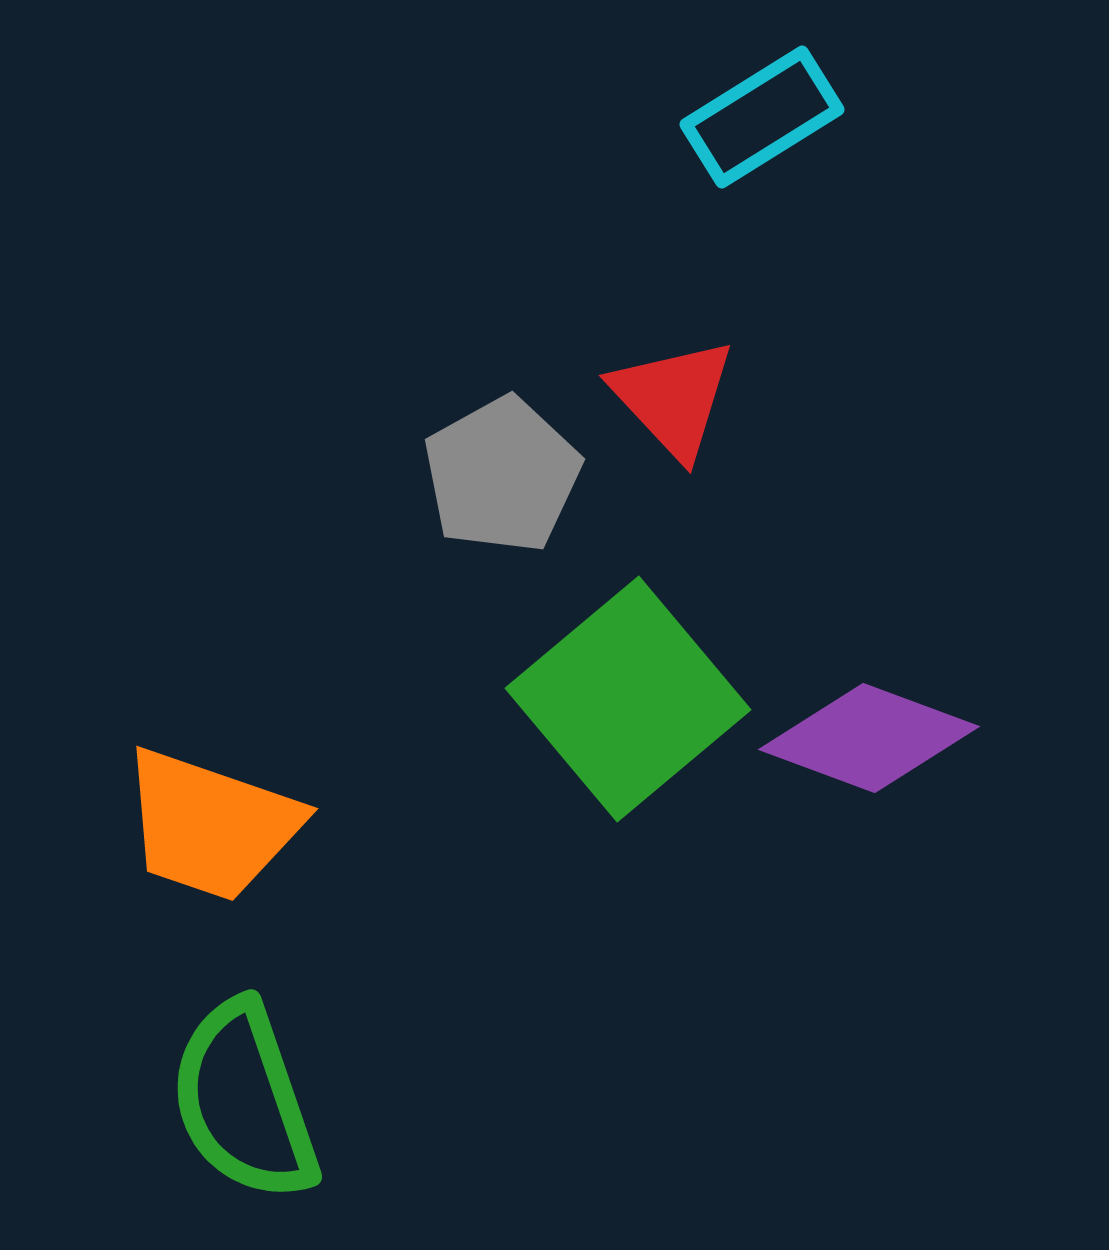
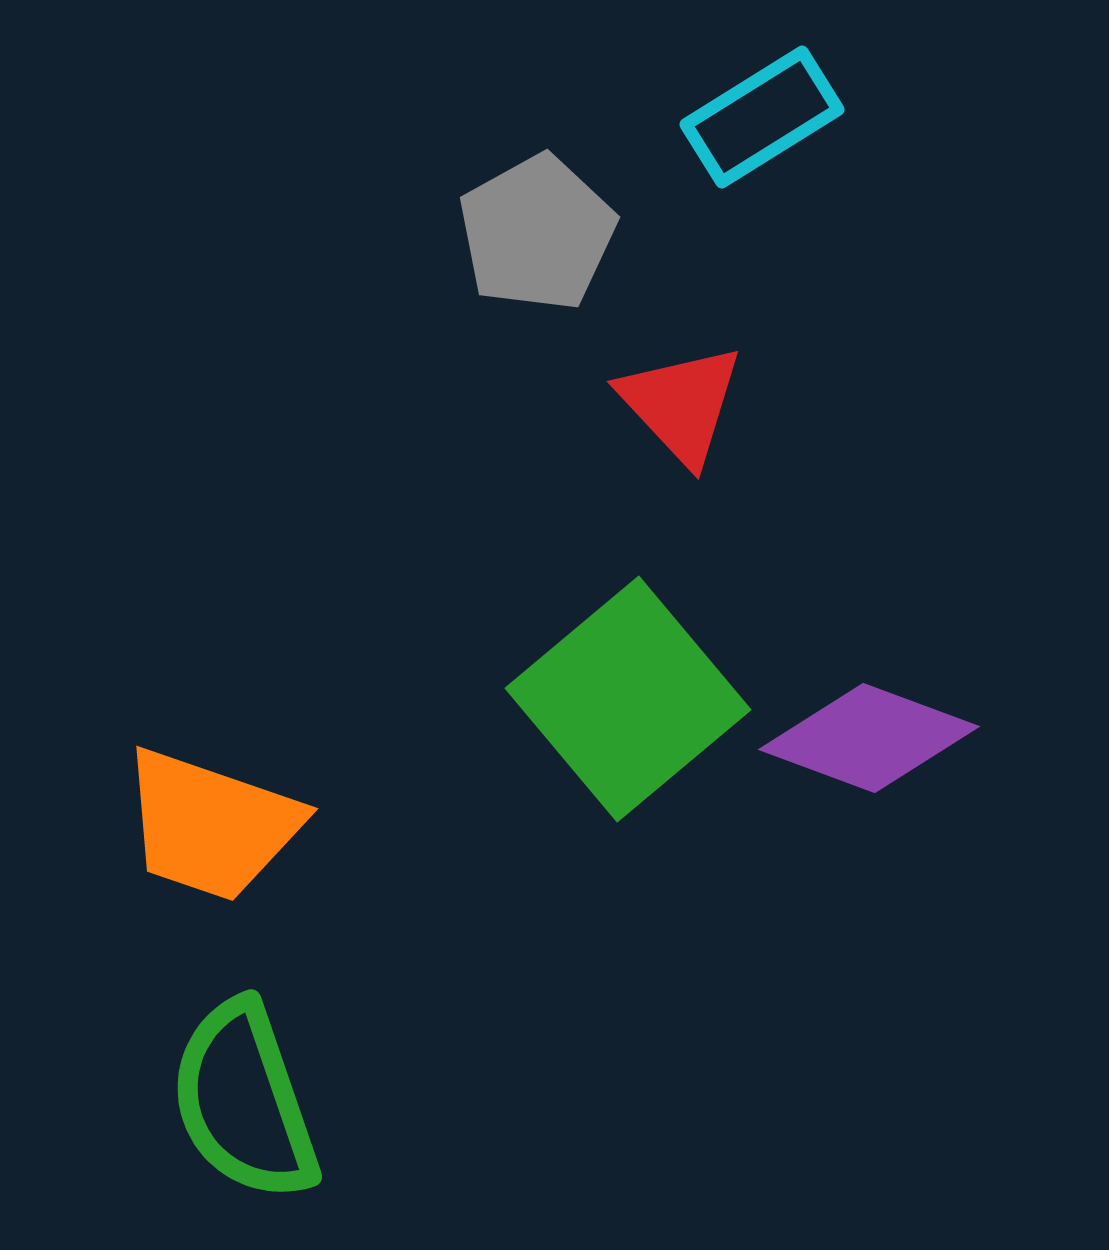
red triangle: moved 8 px right, 6 px down
gray pentagon: moved 35 px right, 242 px up
